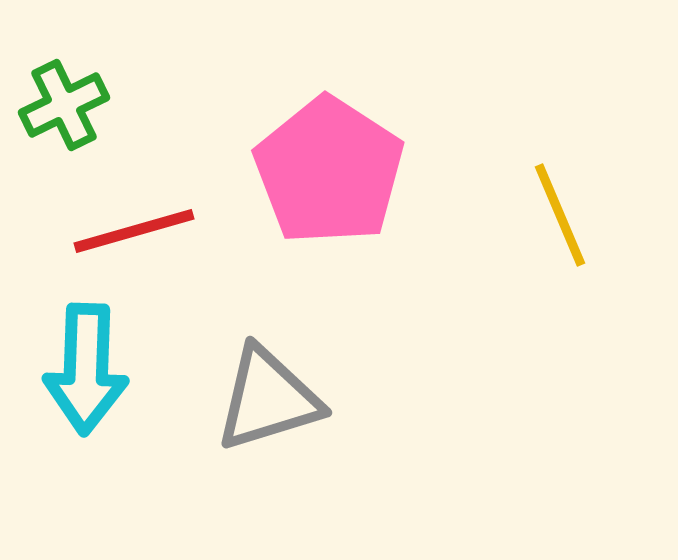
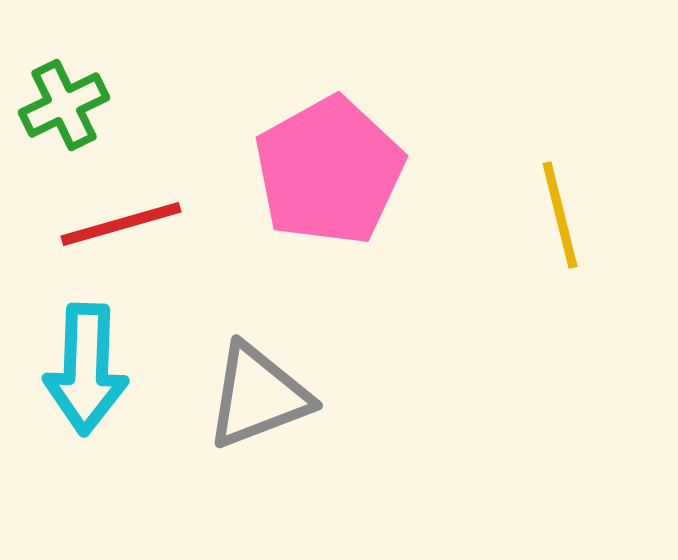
pink pentagon: rotated 10 degrees clockwise
yellow line: rotated 9 degrees clockwise
red line: moved 13 px left, 7 px up
gray triangle: moved 10 px left, 3 px up; rotated 4 degrees counterclockwise
